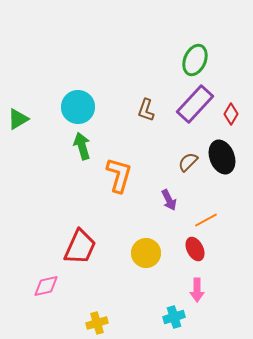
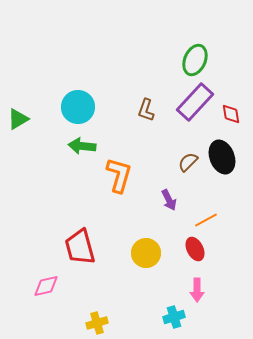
purple rectangle: moved 2 px up
red diamond: rotated 40 degrees counterclockwise
green arrow: rotated 68 degrees counterclockwise
red trapezoid: rotated 141 degrees clockwise
